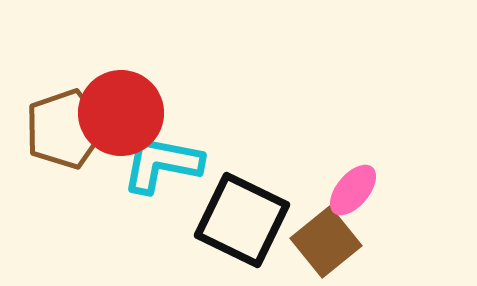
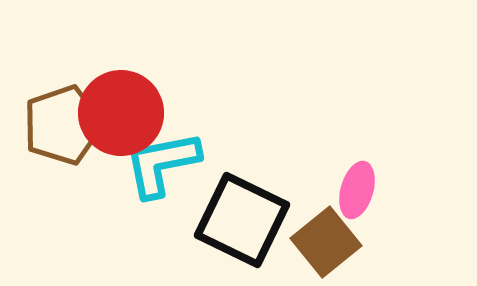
brown pentagon: moved 2 px left, 4 px up
cyan L-shape: rotated 22 degrees counterclockwise
pink ellipse: moved 4 px right; rotated 24 degrees counterclockwise
